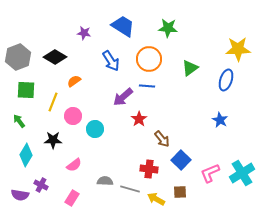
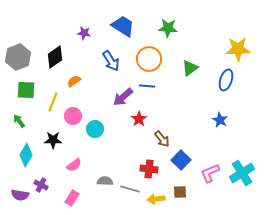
black diamond: rotated 65 degrees counterclockwise
yellow arrow: rotated 36 degrees counterclockwise
